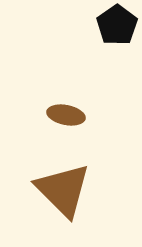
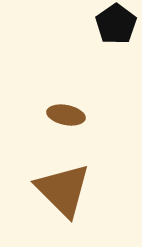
black pentagon: moved 1 px left, 1 px up
